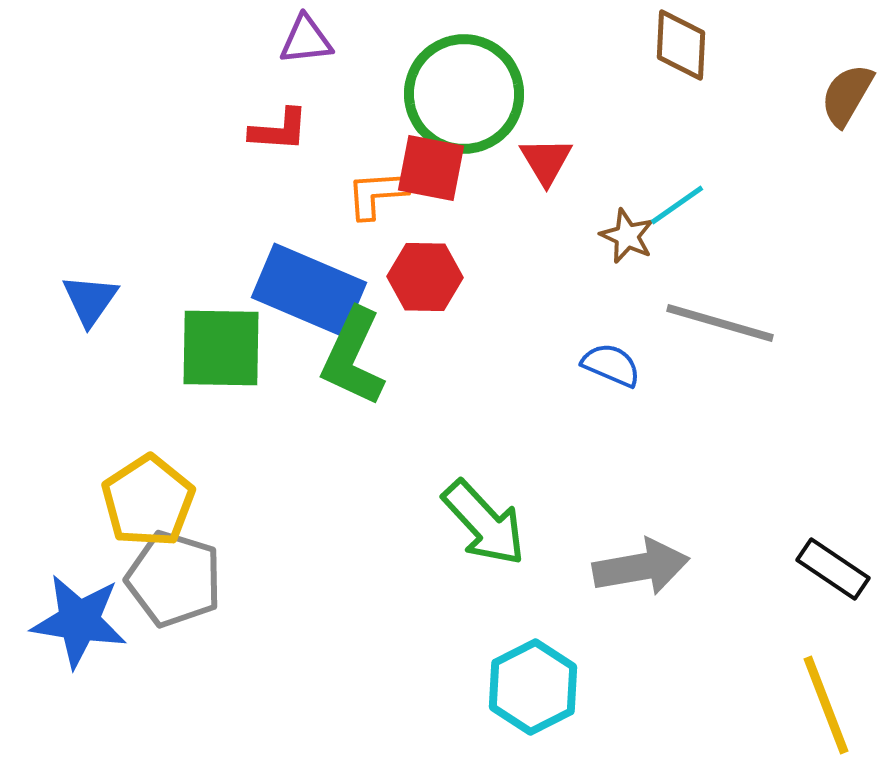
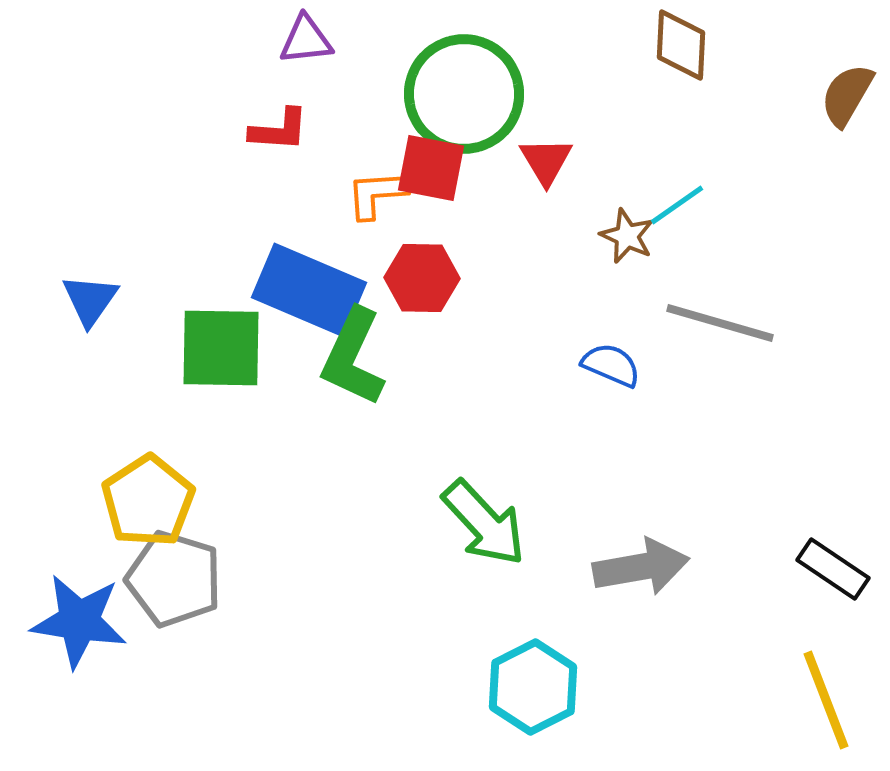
red hexagon: moved 3 px left, 1 px down
yellow line: moved 5 px up
